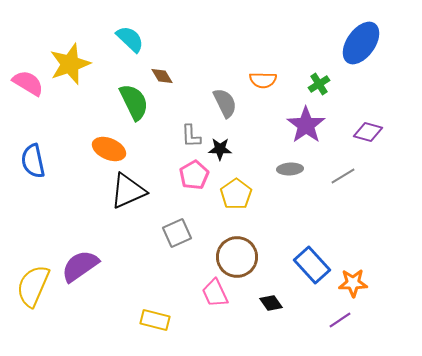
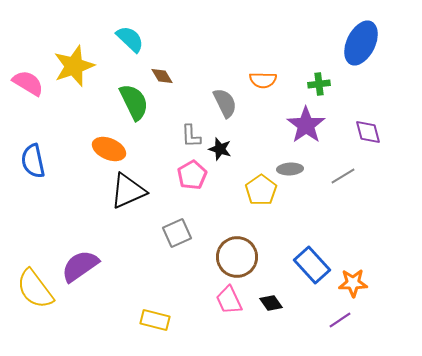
blue ellipse: rotated 9 degrees counterclockwise
yellow star: moved 4 px right, 2 px down
green cross: rotated 25 degrees clockwise
purple diamond: rotated 60 degrees clockwise
black star: rotated 15 degrees clockwise
pink pentagon: moved 2 px left
yellow pentagon: moved 25 px right, 4 px up
yellow semicircle: moved 2 px right, 3 px down; rotated 60 degrees counterclockwise
pink trapezoid: moved 14 px right, 7 px down
